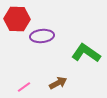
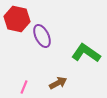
red hexagon: rotated 10 degrees clockwise
purple ellipse: rotated 70 degrees clockwise
pink line: rotated 32 degrees counterclockwise
